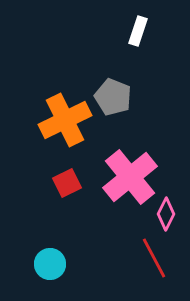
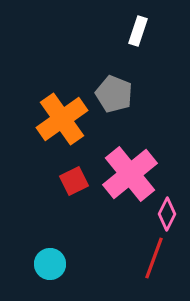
gray pentagon: moved 1 px right, 3 px up
orange cross: moved 3 px left, 1 px up; rotated 9 degrees counterclockwise
pink cross: moved 3 px up
red square: moved 7 px right, 2 px up
pink diamond: moved 1 px right
red line: rotated 48 degrees clockwise
